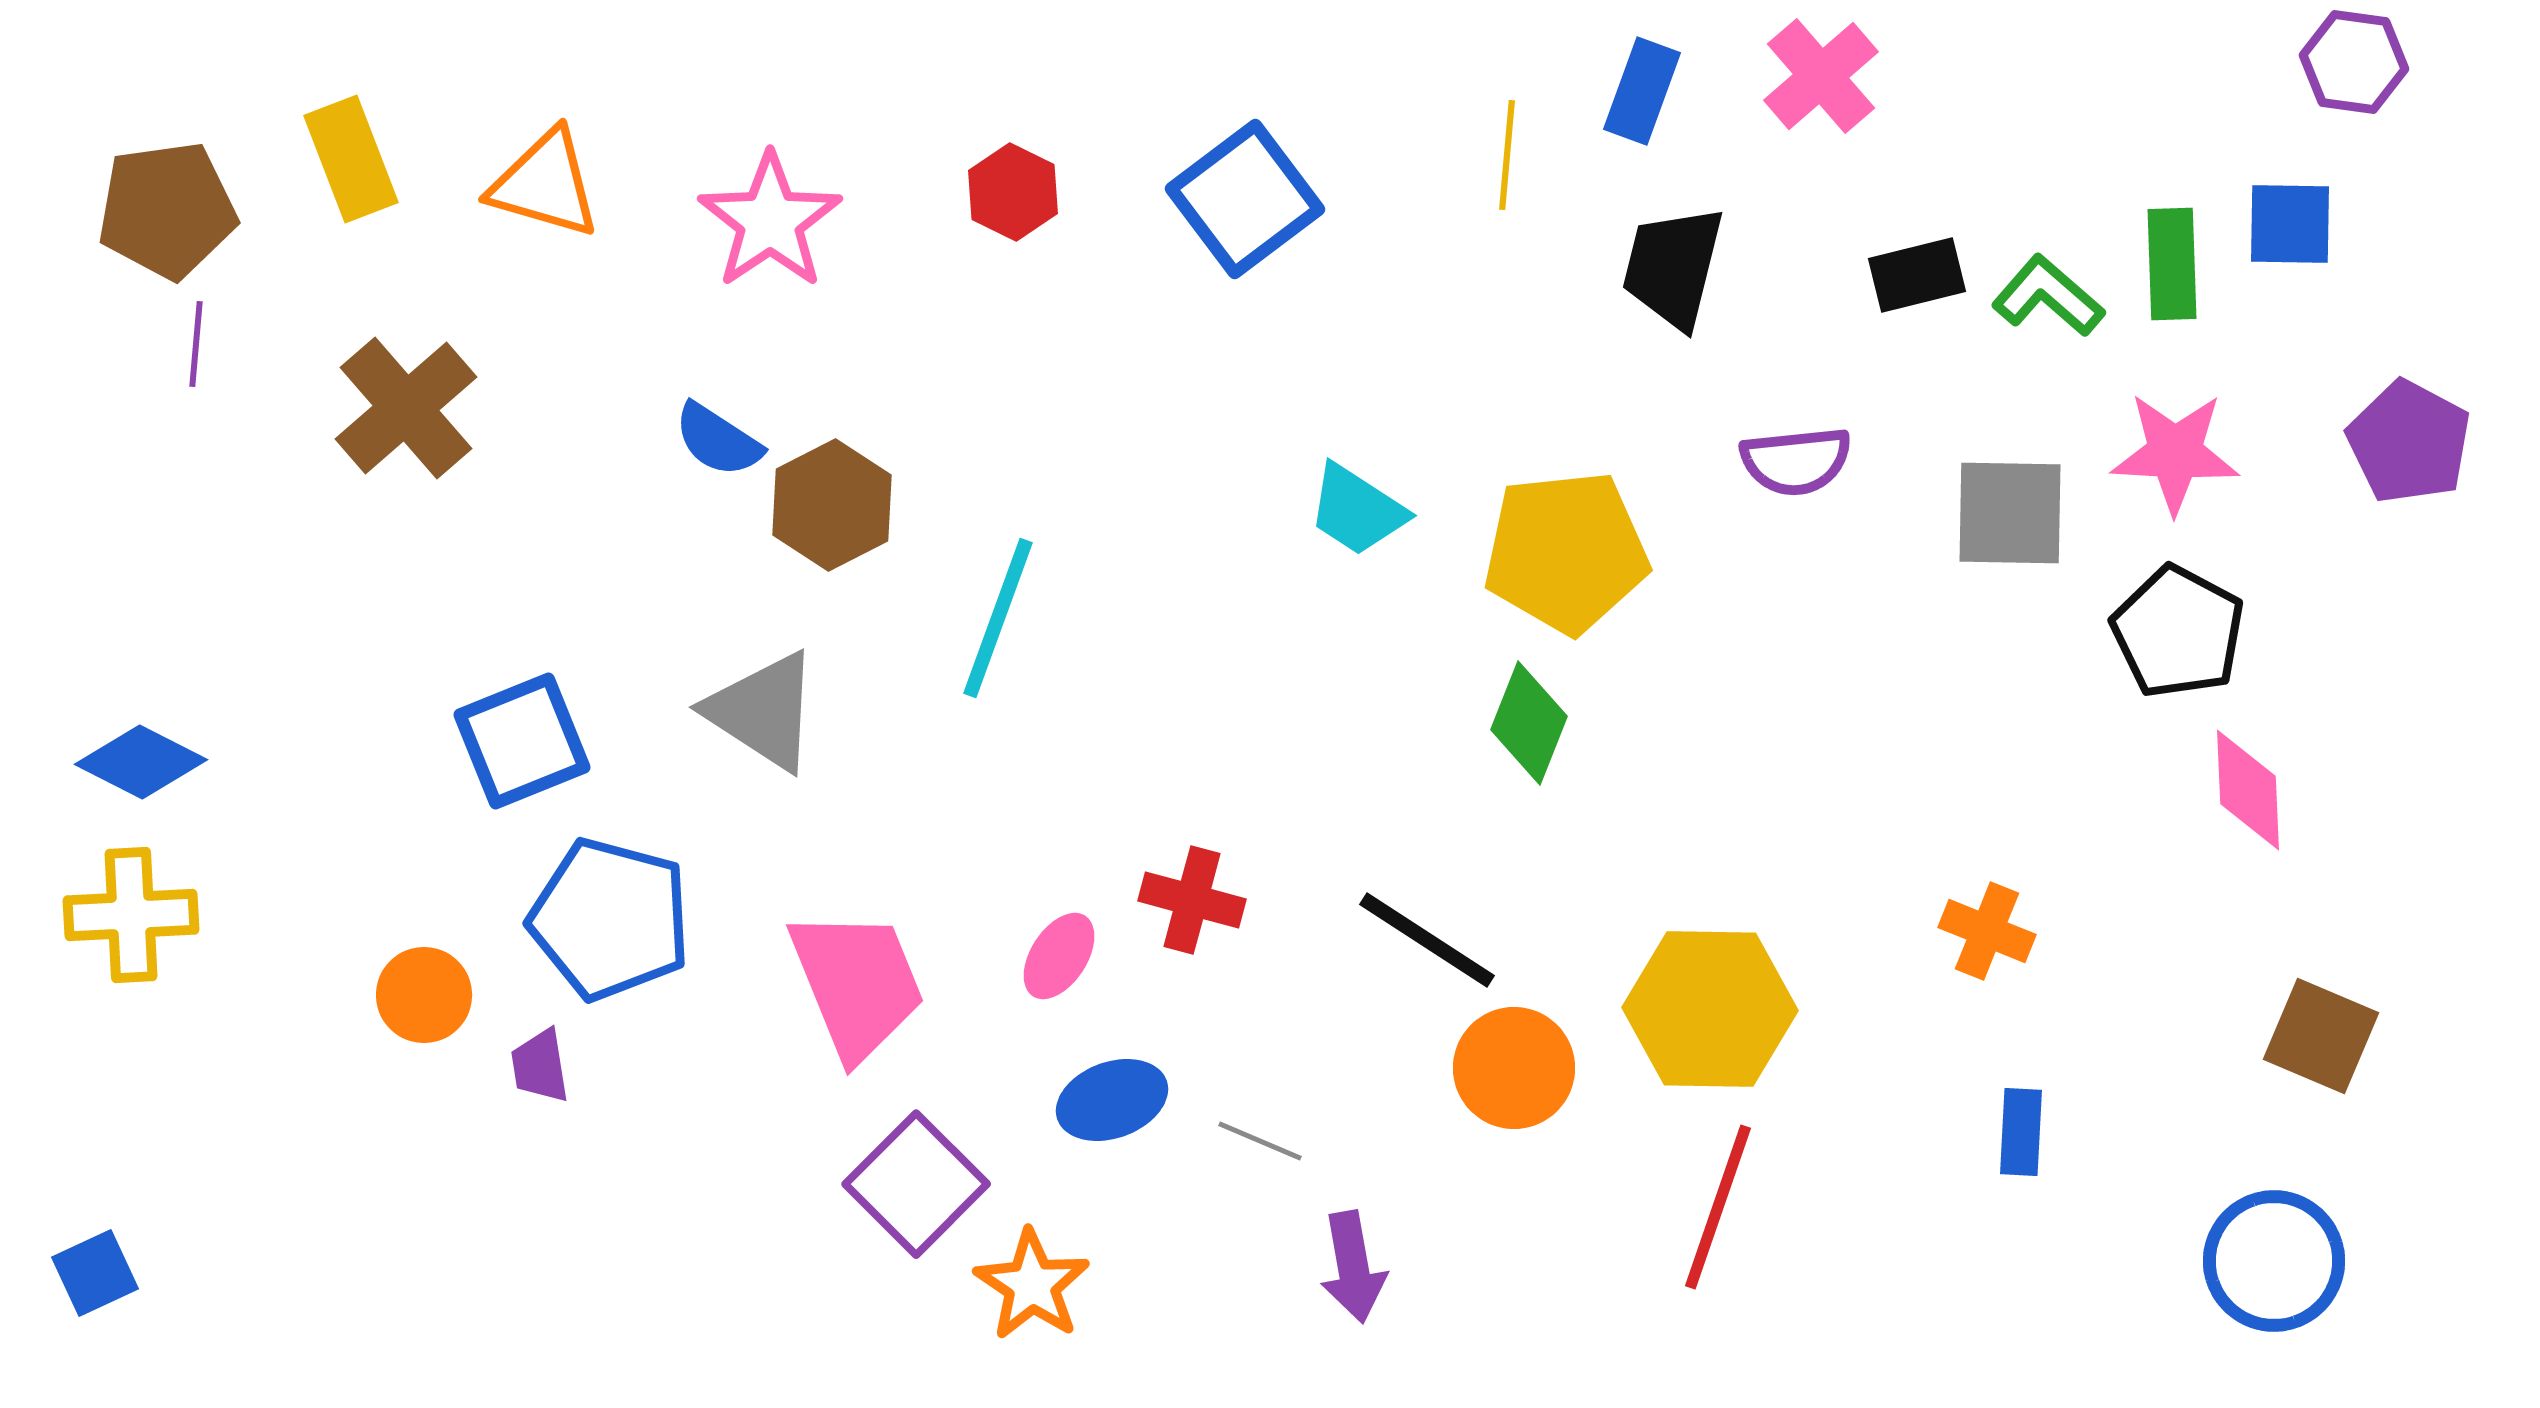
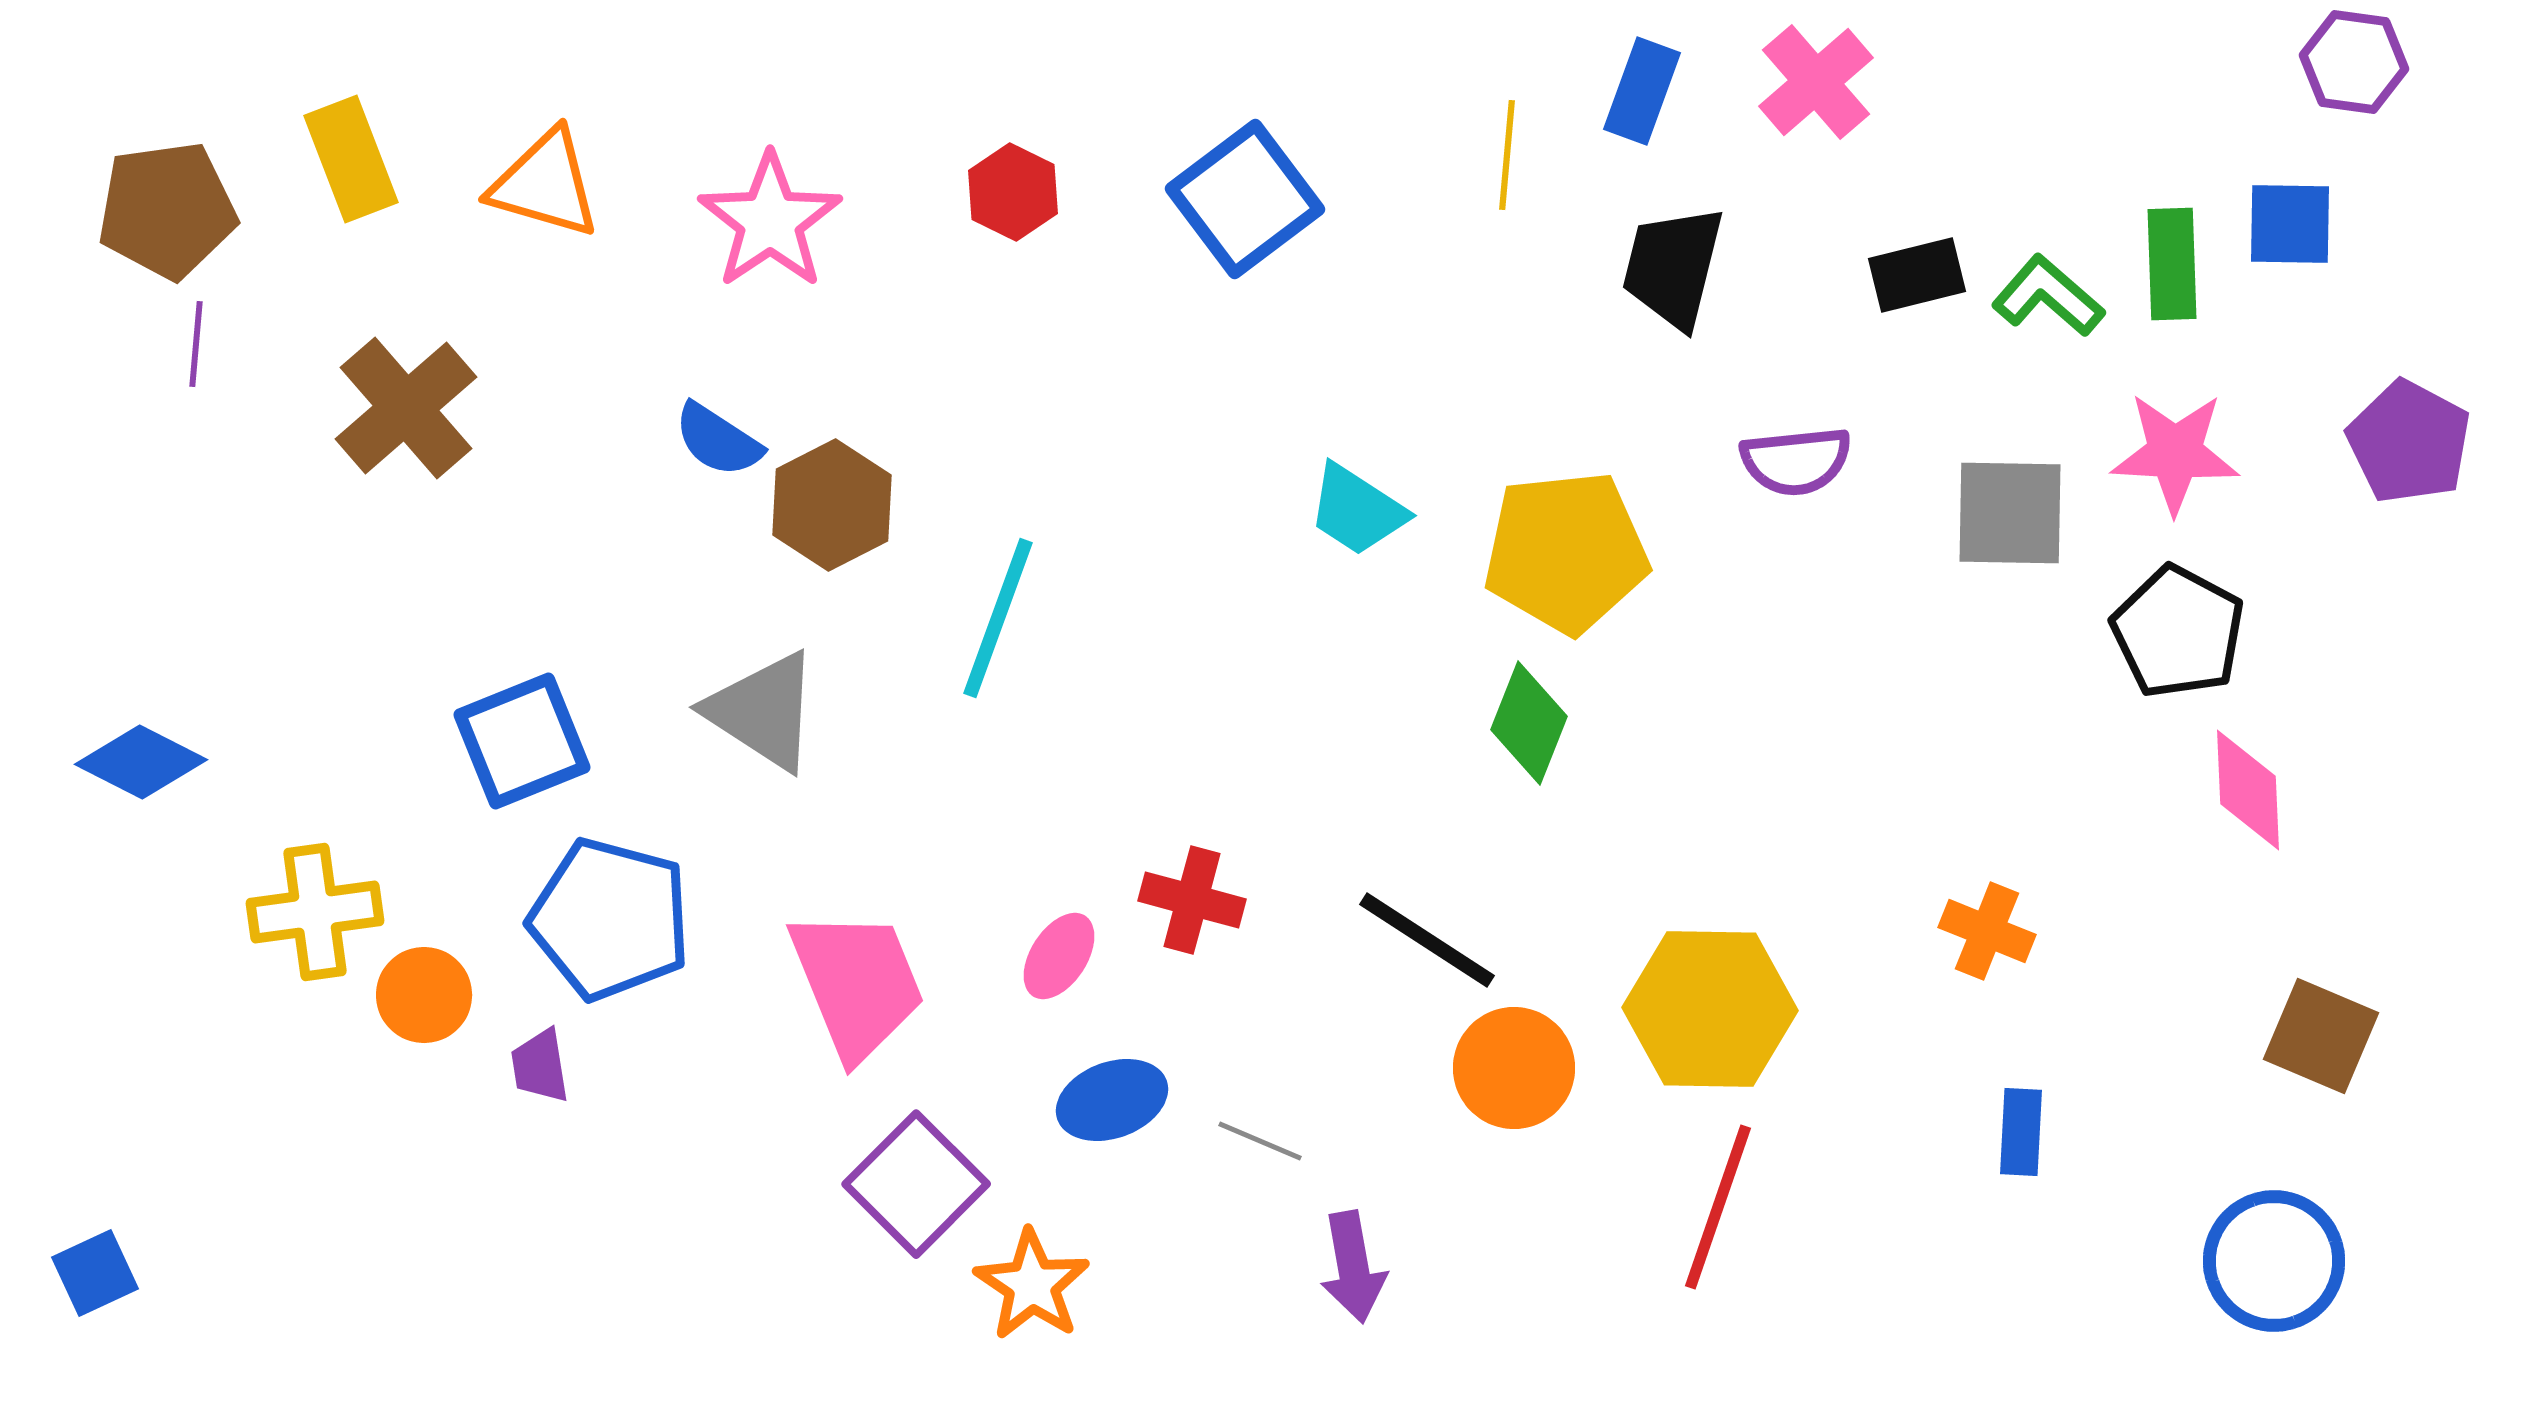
pink cross at (1821, 76): moved 5 px left, 6 px down
yellow cross at (131, 915): moved 184 px right, 3 px up; rotated 5 degrees counterclockwise
